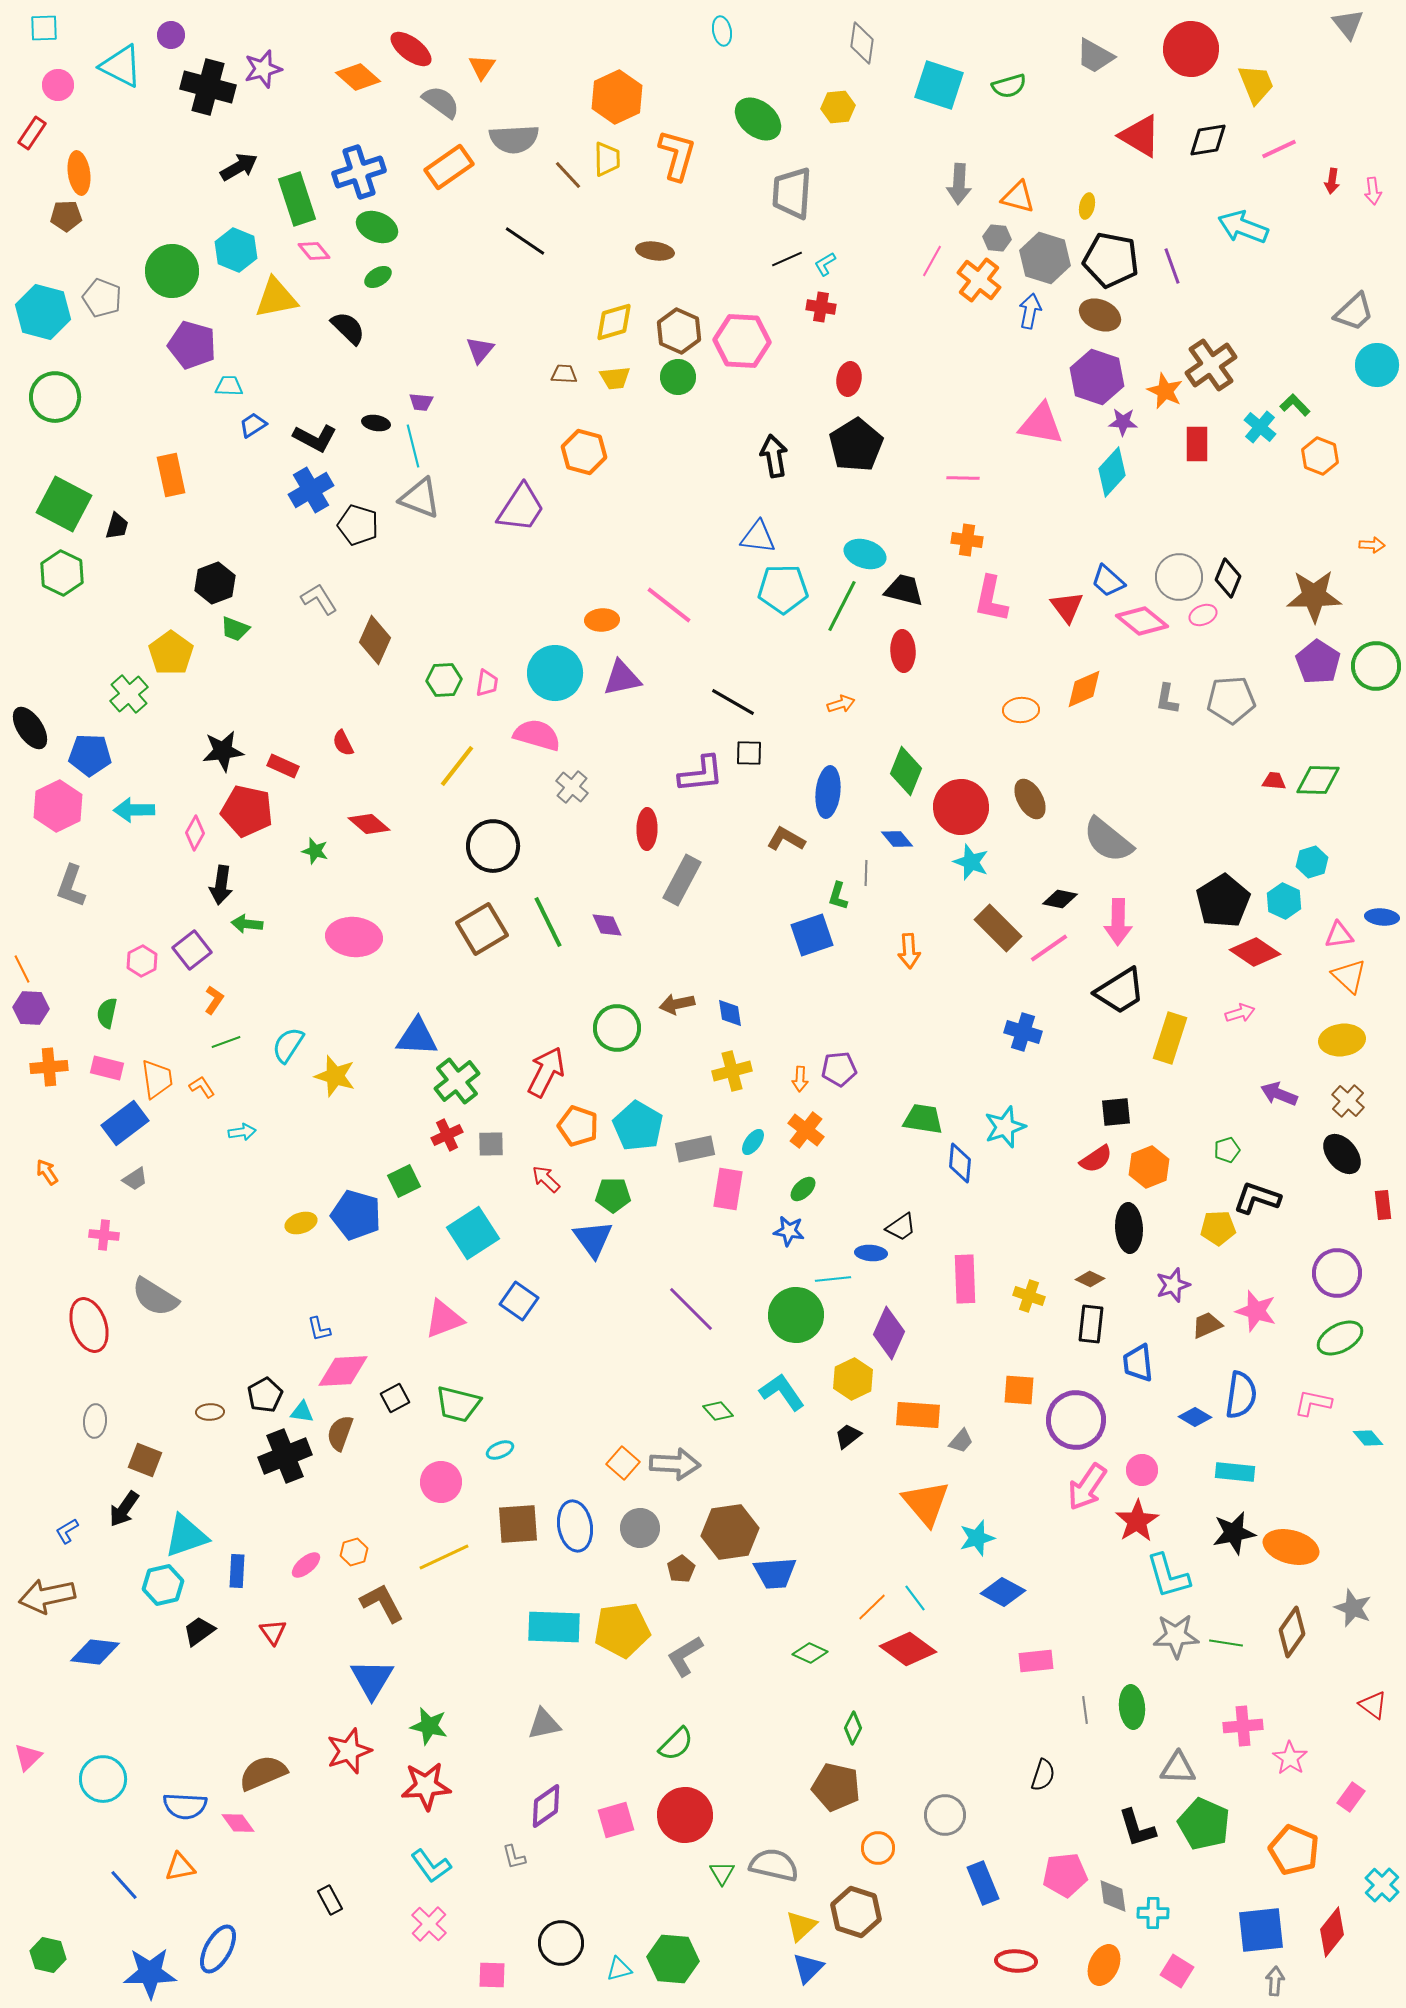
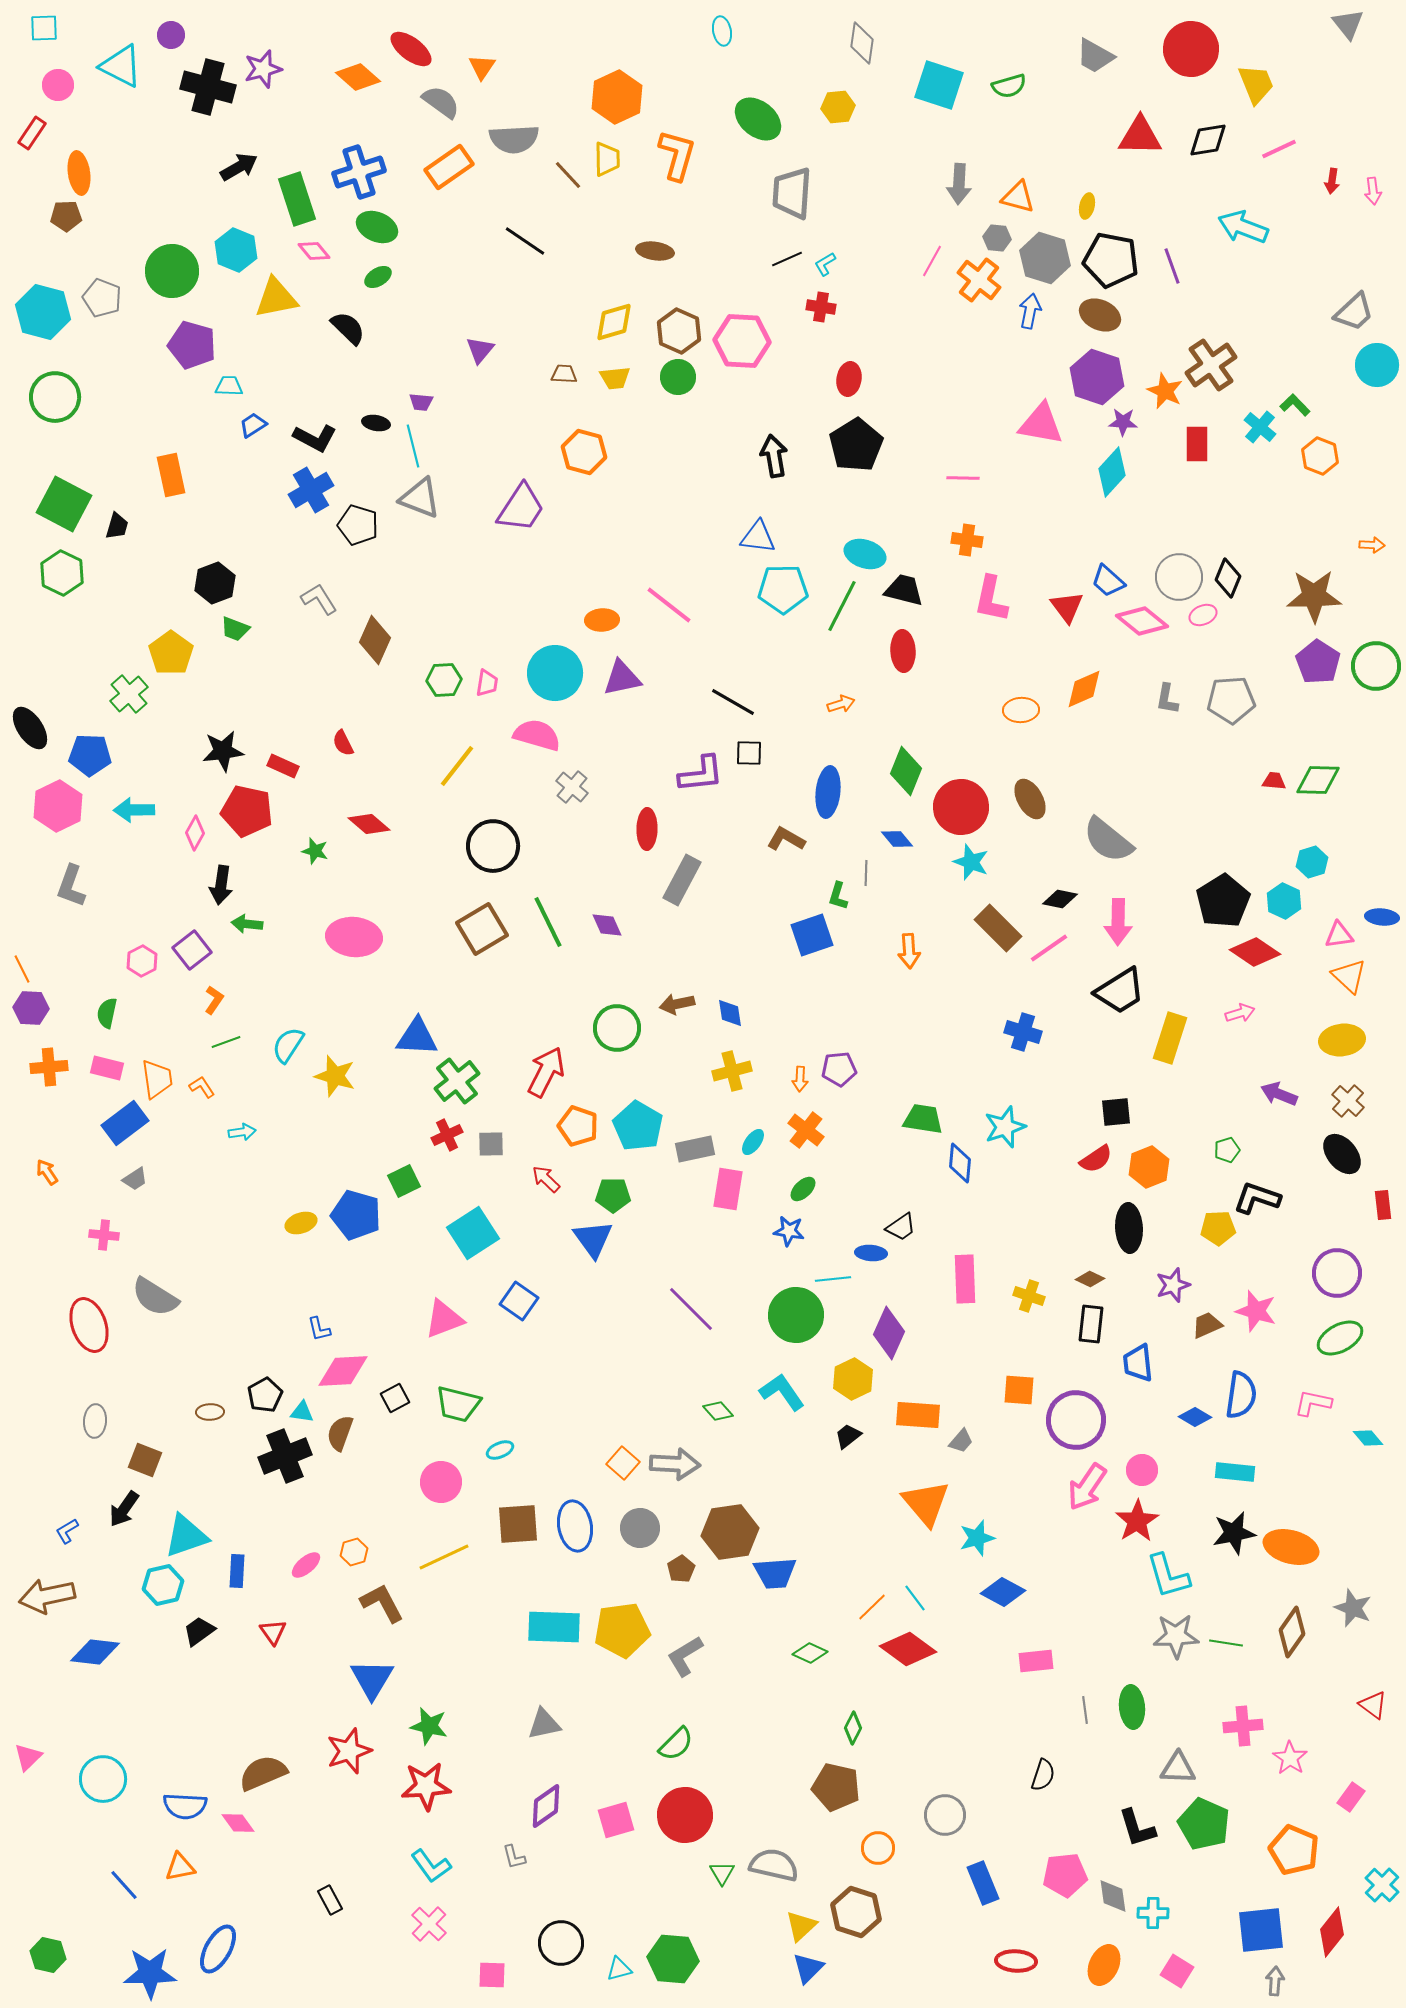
red triangle at (1140, 136): rotated 30 degrees counterclockwise
